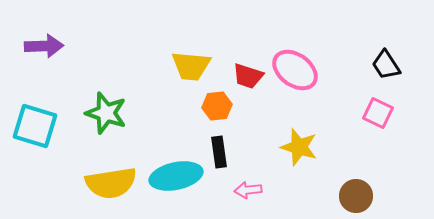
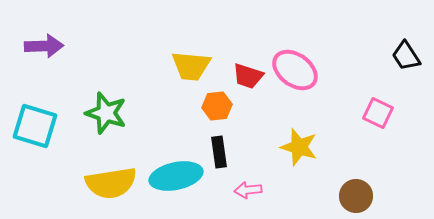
black trapezoid: moved 20 px right, 9 px up
